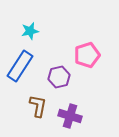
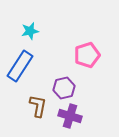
purple hexagon: moved 5 px right, 11 px down
